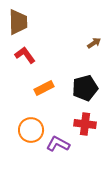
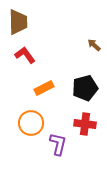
brown arrow: moved 2 px down; rotated 104 degrees counterclockwise
orange circle: moved 7 px up
purple L-shape: rotated 75 degrees clockwise
